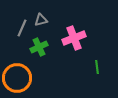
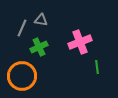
gray triangle: rotated 24 degrees clockwise
pink cross: moved 6 px right, 4 px down
orange circle: moved 5 px right, 2 px up
